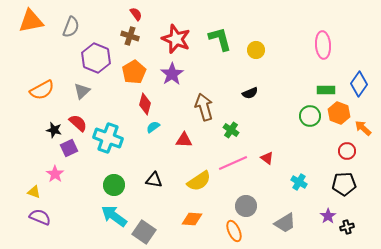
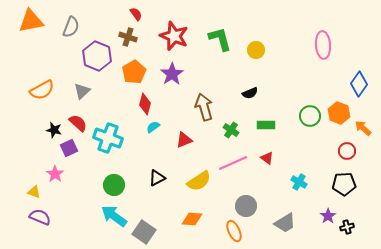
brown cross at (130, 36): moved 2 px left, 1 px down
red star at (176, 39): moved 2 px left, 3 px up
purple hexagon at (96, 58): moved 1 px right, 2 px up
green rectangle at (326, 90): moved 60 px left, 35 px down
red triangle at (184, 140): rotated 24 degrees counterclockwise
black triangle at (154, 180): moved 3 px right, 2 px up; rotated 36 degrees counterclockwise
